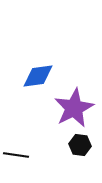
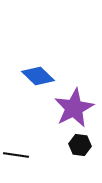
blue diamond: rotated 52 degrees clockwise
